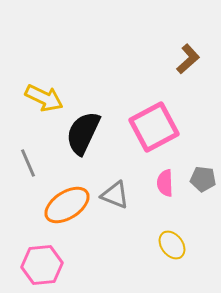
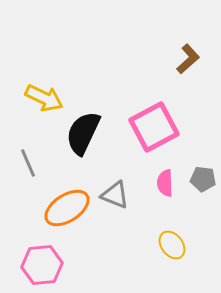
orange ellipse: moved 3 px down
